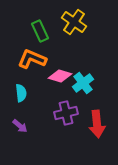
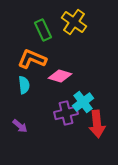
green rectangle: moved 3 px right, 1 px up
cyan cross: moved 19 px down
cyan semicircle: moved 3 px right, 8 px up
